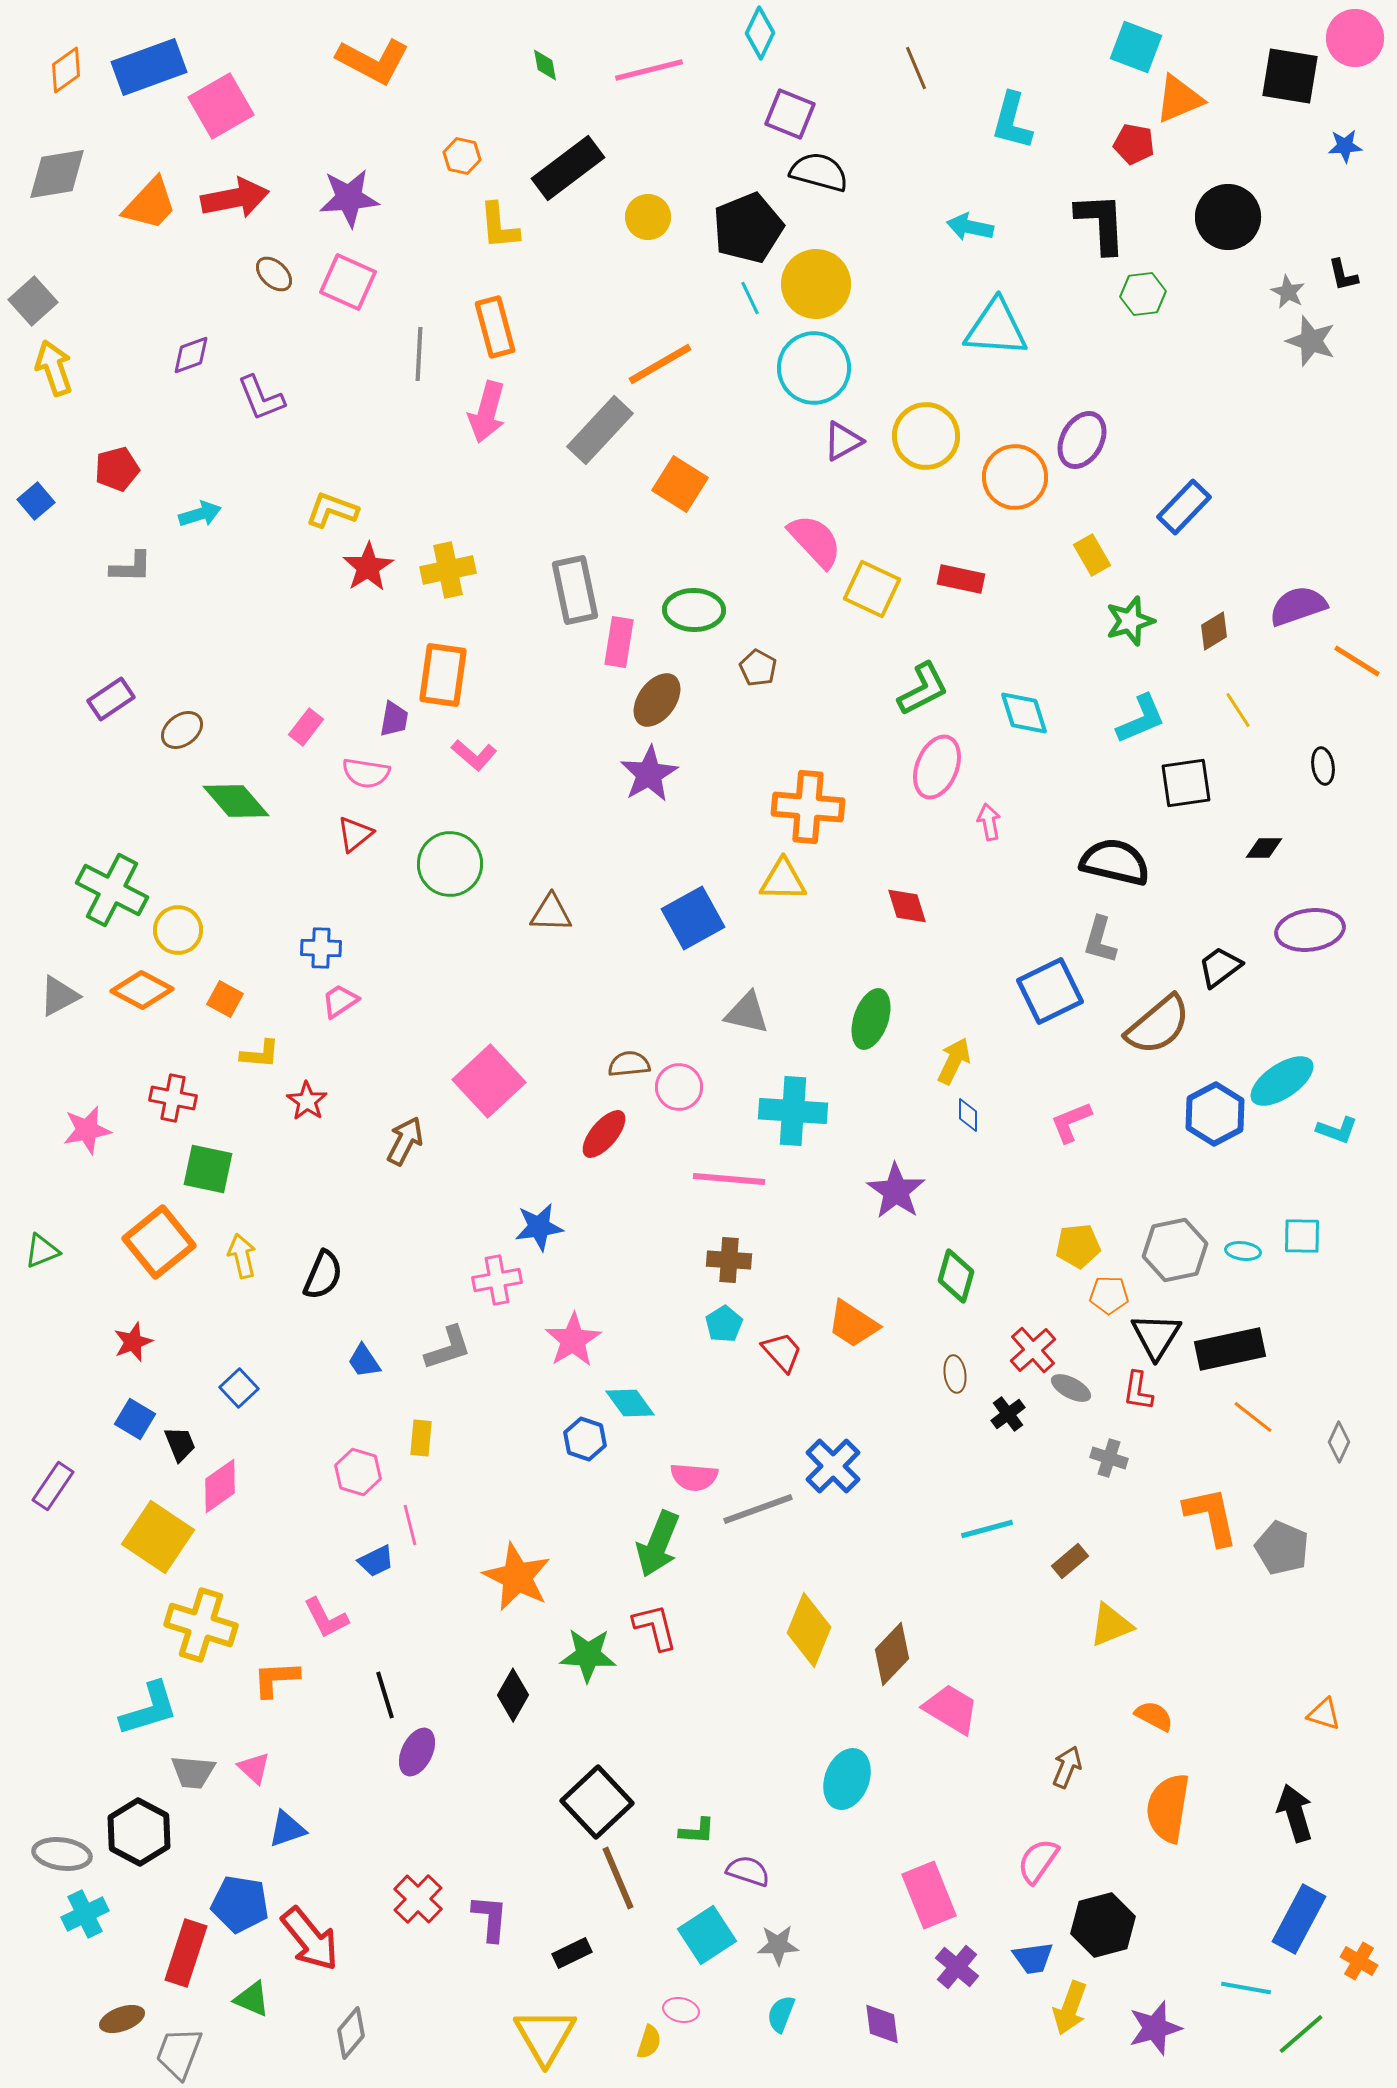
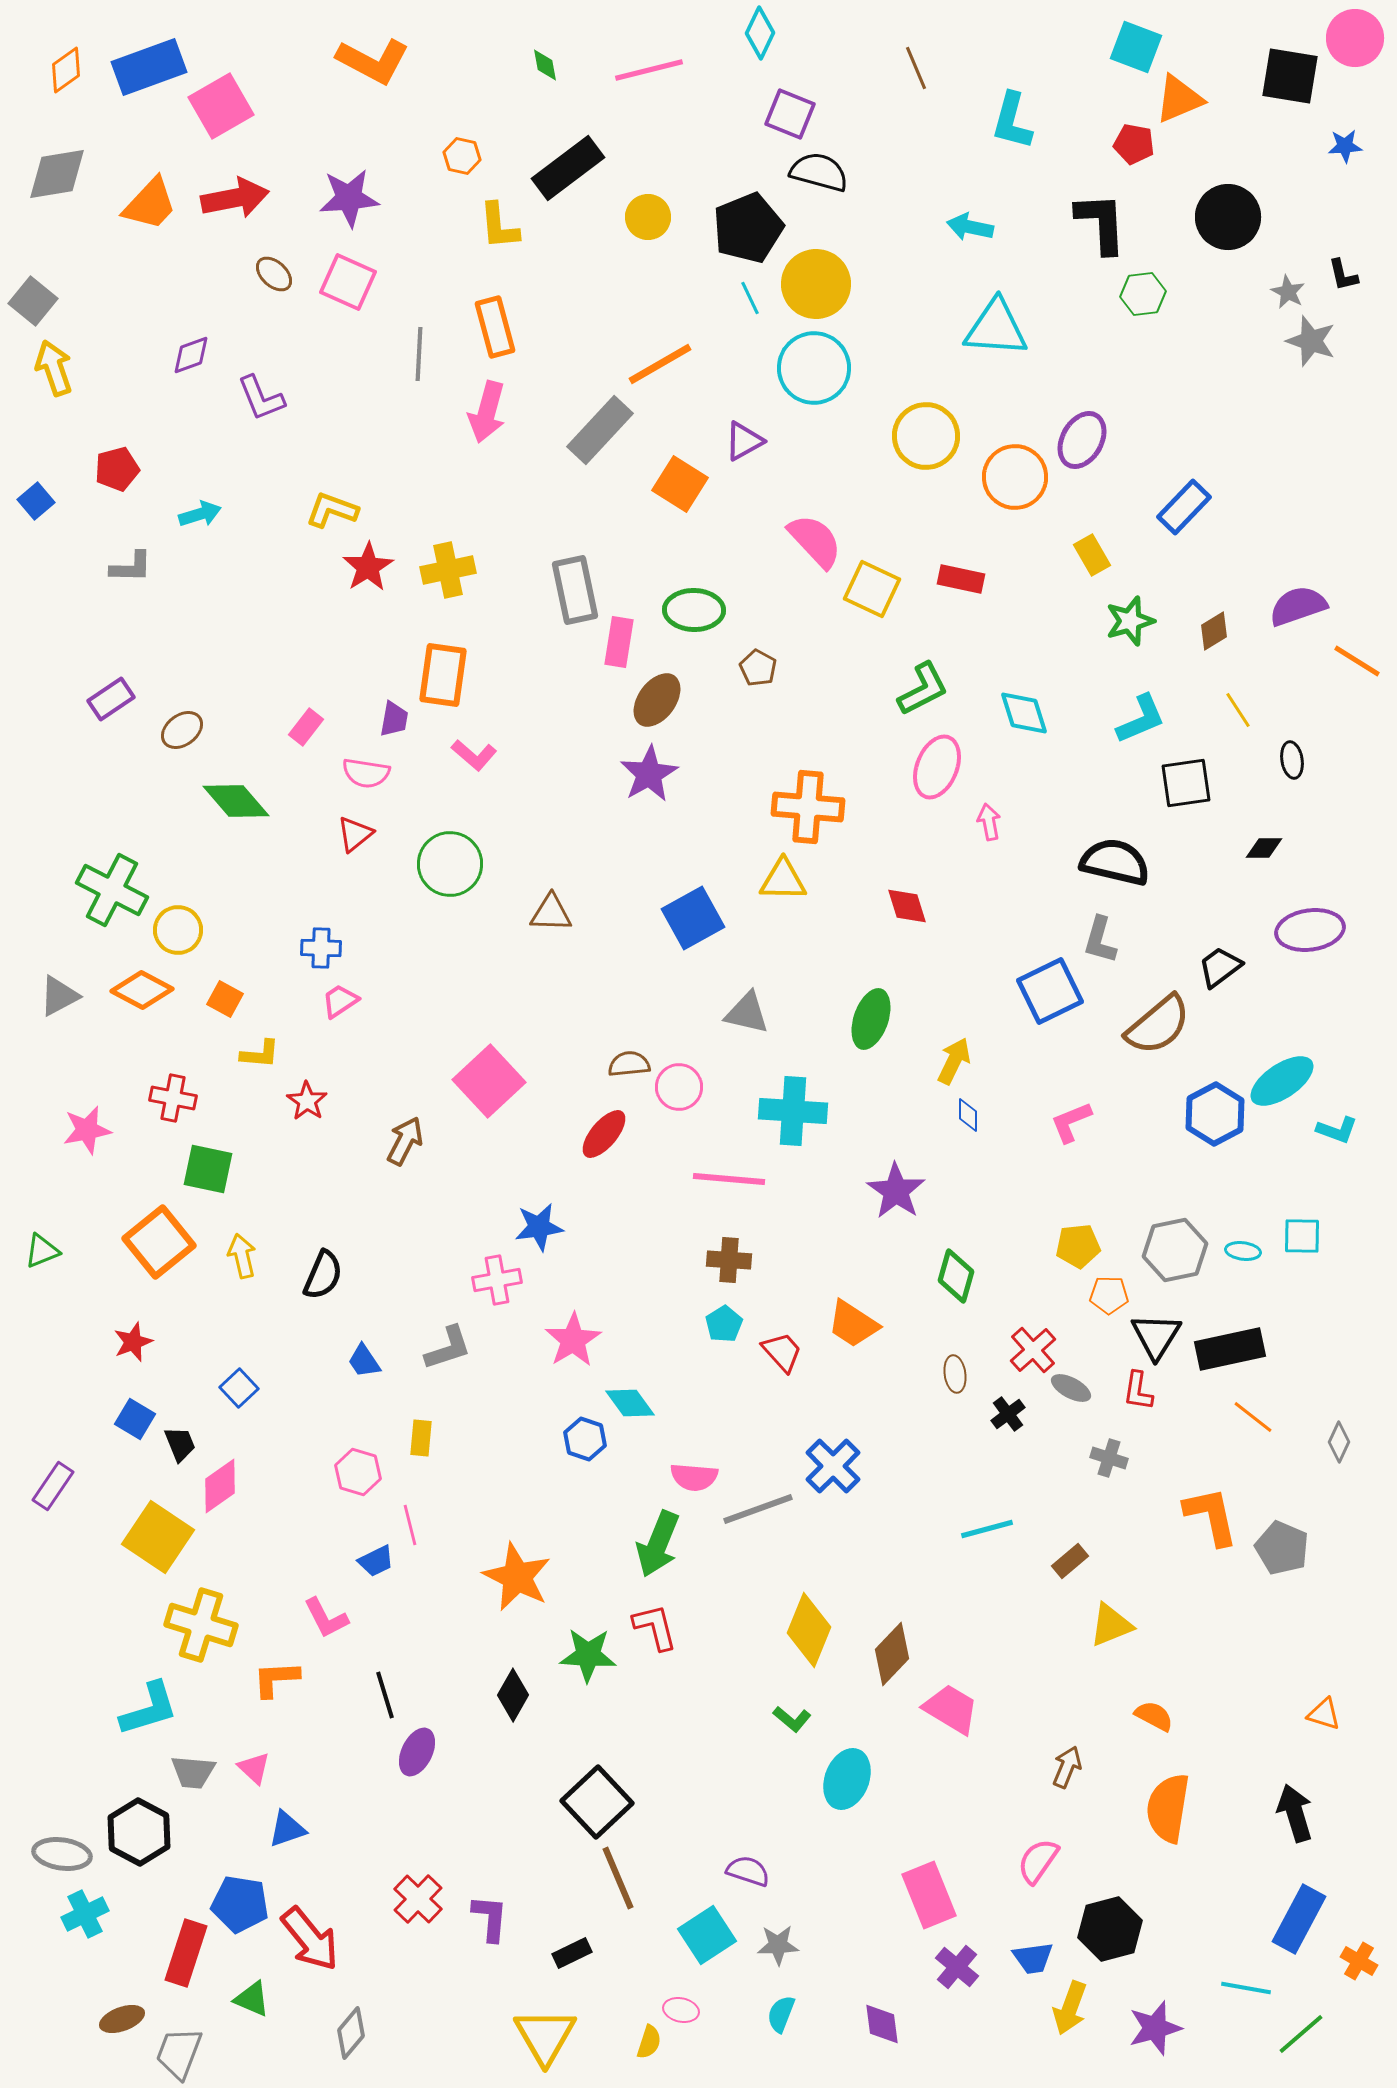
gray square at (33, 301): rotated 9 degrees counterclockwise
purple triangle at (843, 441): moved 99 px left
black ellipse at (1323, 766): moved 31 px left, 6 px up
green L-shape at (697, 1831): moved 95 px right, 112 px up; rotated 36 degrees clockwise
black hexagon at (1103, 1925): moved 7 px right, 4 px down
